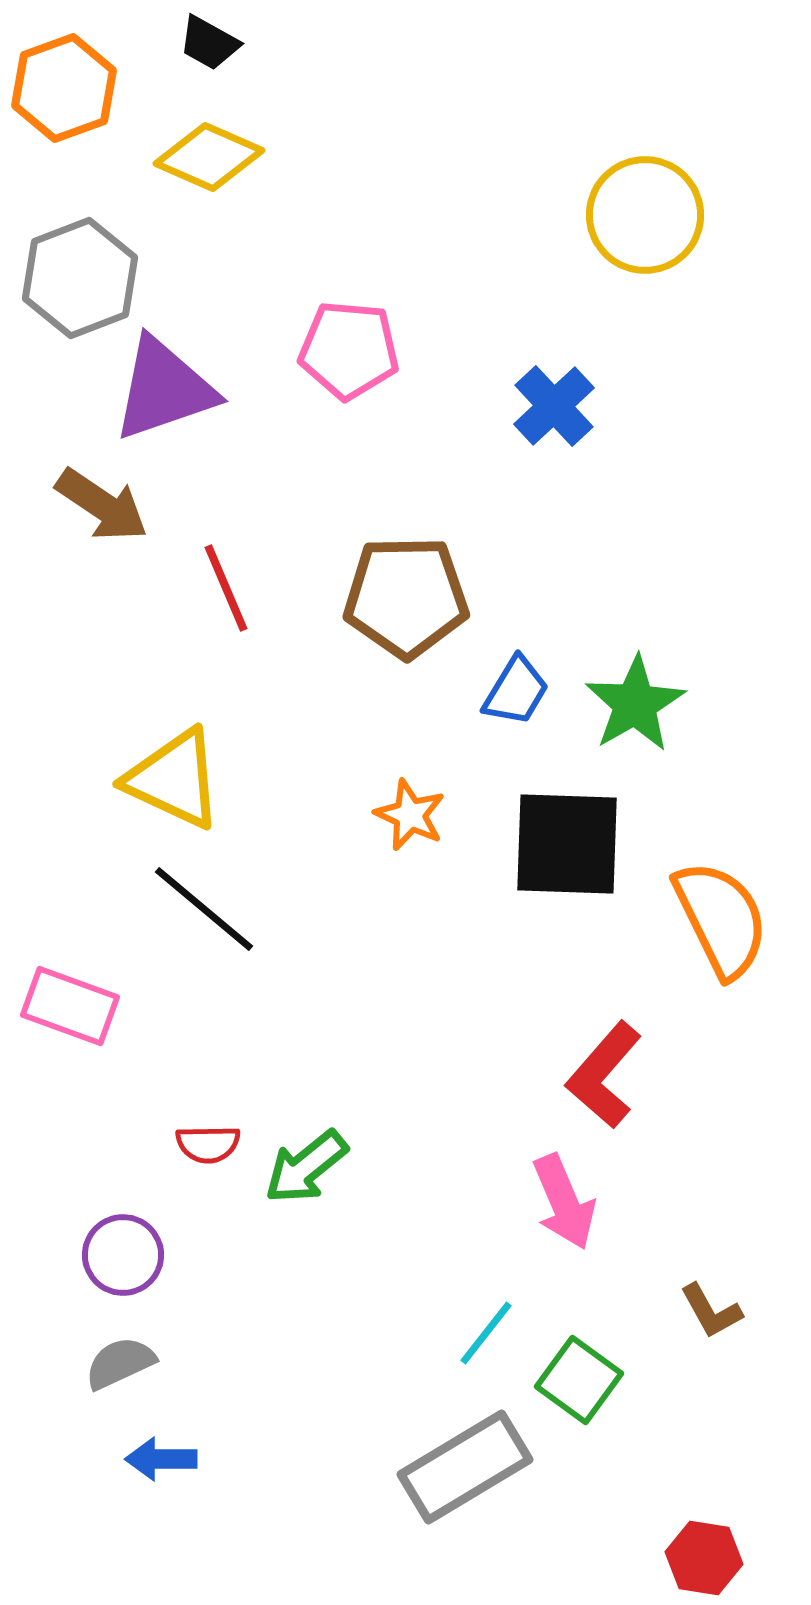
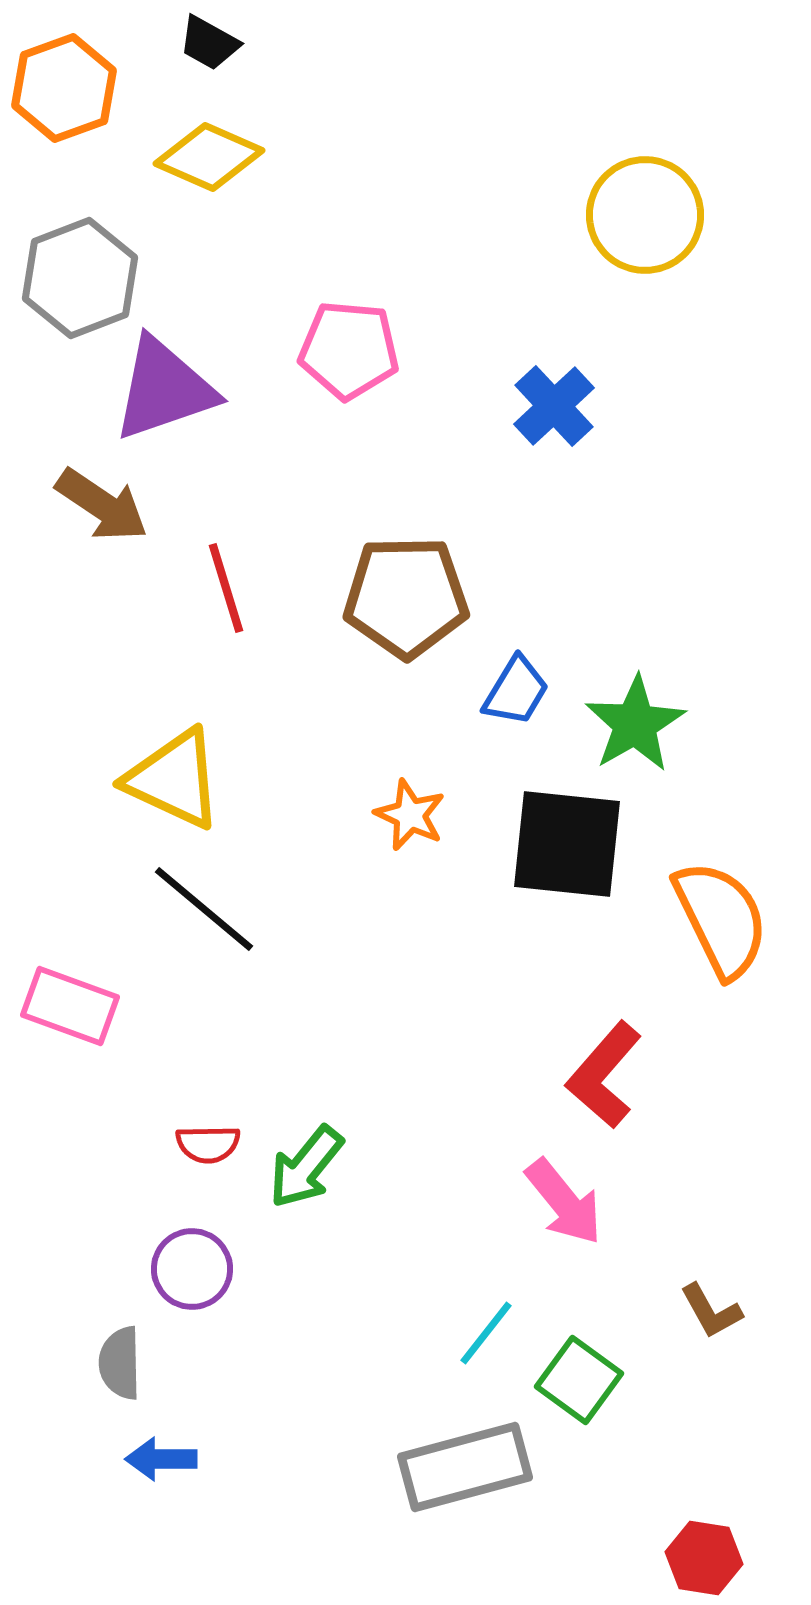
red line: rotated 6 degrees clockwise
green star: moved 20 px down
black square: rotated 4 degrees clockwise
green arrow: rotated 12 degrees counterclockwise
pink arrow: rotated 16 degrees counterclockwise
purple circle: moved 69 px right, 14 px down
gray semicircle: rotated 66 degrees counterclockwise
gray rectangle: rotated 16 degrees clockwise
